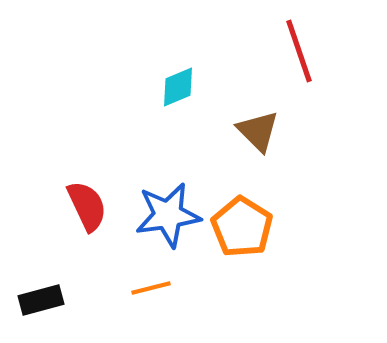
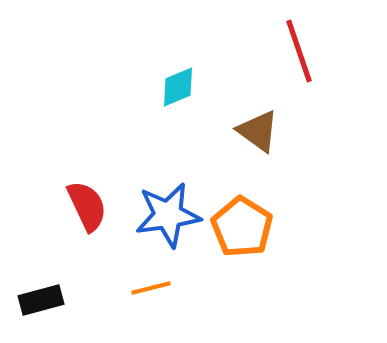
brown triangle: rotated 9 degrees counterclockwise
